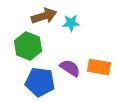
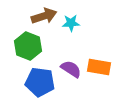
purple semicircle: moved 1 px right, 1 px down
